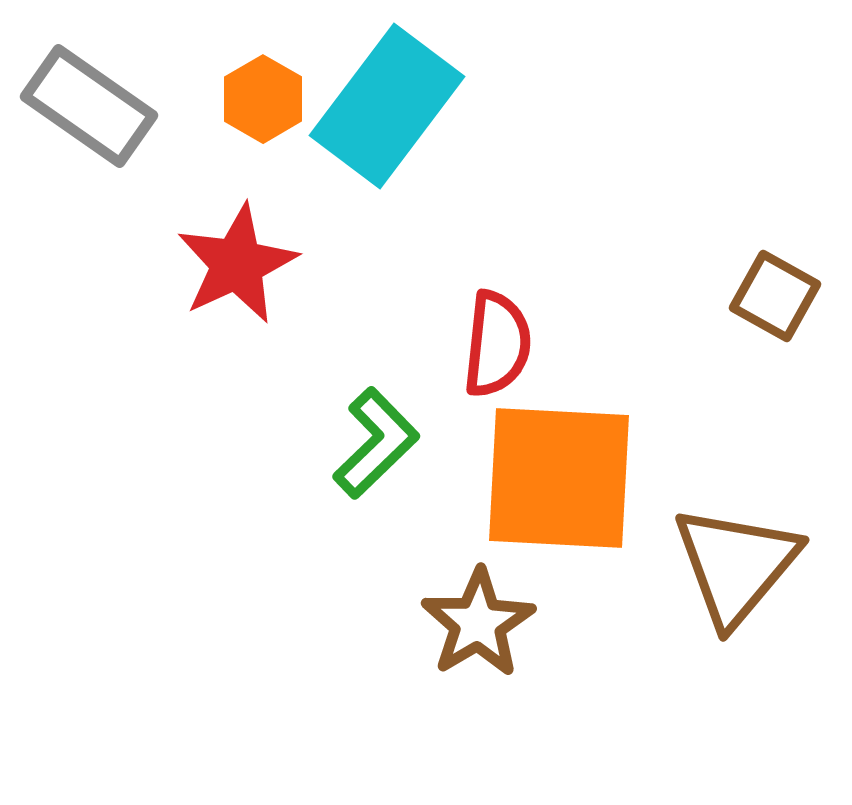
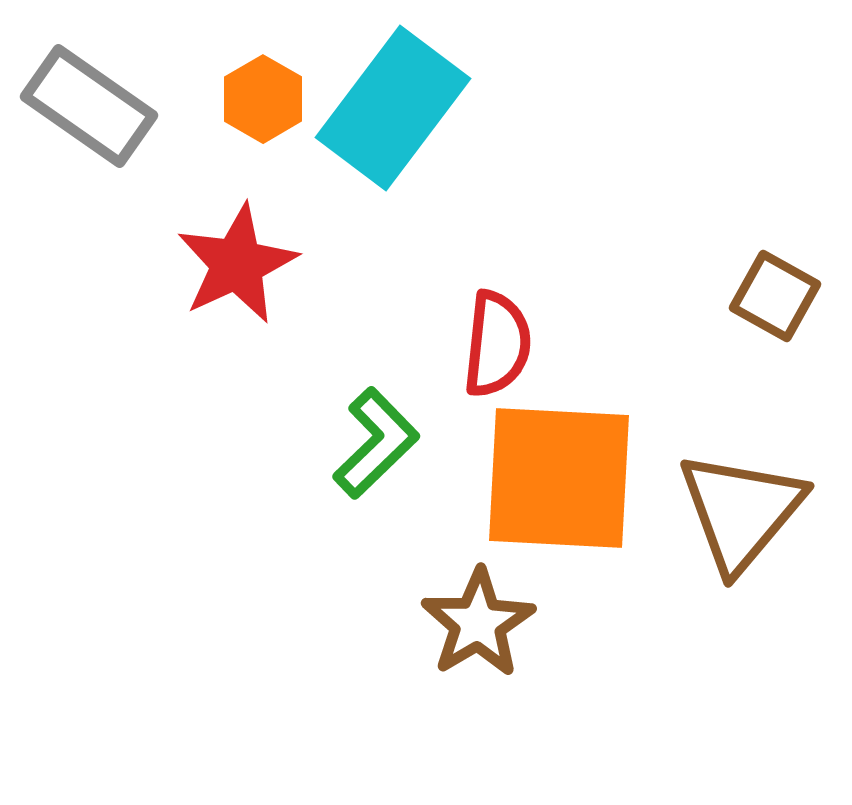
cyan rectangle: moved 6 px right, 2 px down
brown triangle: moved 5 px right, 54 px up
